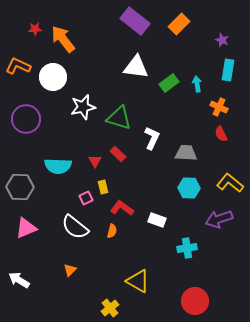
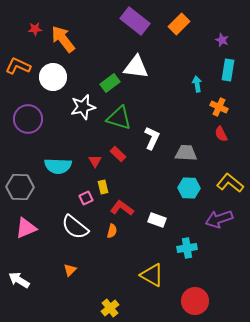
green rectangle: moved 59 px left
purple circle: moved 2 px right
yellow triangle: moved 14 px right, 6 px up
